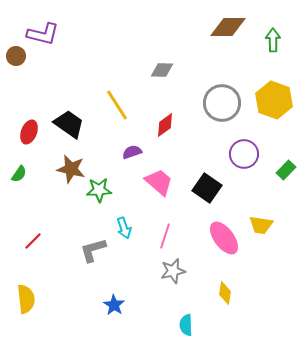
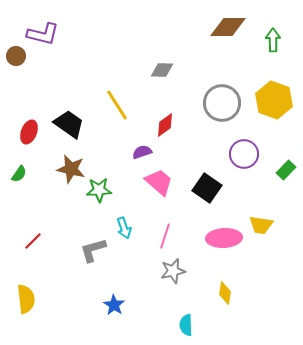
purple semicircle: moved 10 px right
pink ellipse: rotated 56 degrees counterclockwise
